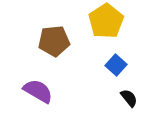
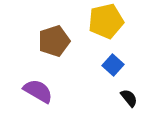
yellow pentagon: rotated 20 degrees clockwise
brown pentagon: rotated 12 degrees counterclockwise
blue square: moved 3 px left
